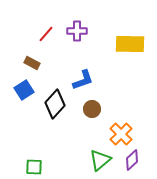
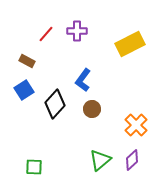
yellow rectangle: rotated 28 degrees counterclockwise
brown rectangle: moved 5 px left, 2 px up
blue L-shape: rotated 145 degrees clockwise
orange cross: moved 15 px right, 9 px up
